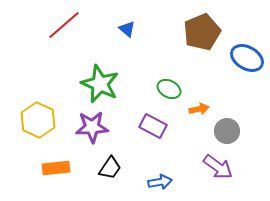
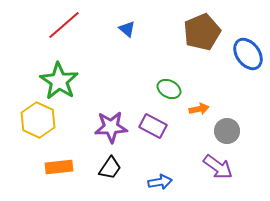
blue ellipse: moved 1 px right, 4 px up; rotated 24 degrees clockwise
green star: moved 41 px left, 3 px up; rotated 9 degrees clockwise
purple star: moved 19 px right
orange rectangle: moved 3 px right, 1 px up
